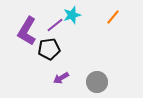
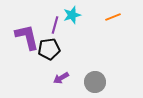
orange line: rotated 28 degrees clockwise
purple line: rotated 36 degrees counterclockwise
purple L-shape: moved 6 px down; rotated 136 degrees clockwise
gray circle: moved 2 px left
